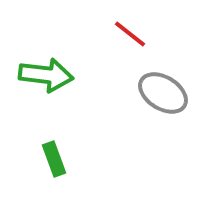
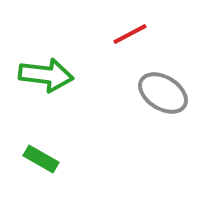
red line: rotated 66 degrees counterclockwise
green rectangle: moved 13 px left; rotated 40 degrees counterclockwise
